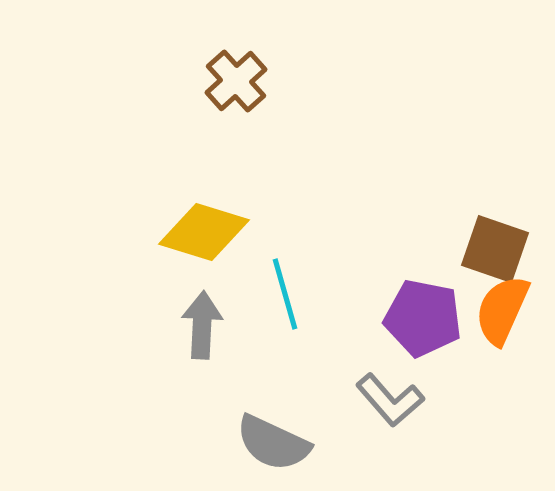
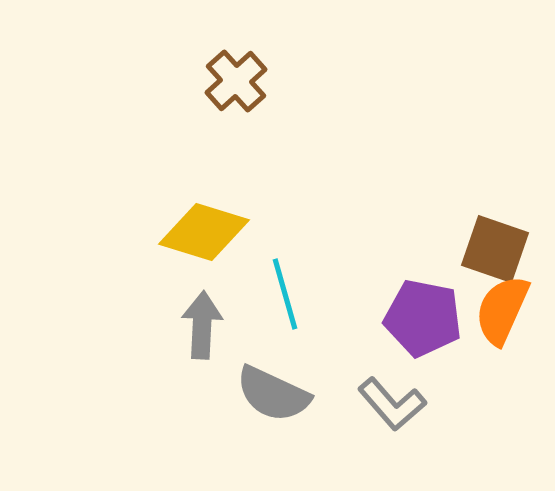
gray L-shape: moved 2 px right, 4 px down
gray semicircle: moved 49 px up
